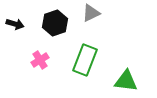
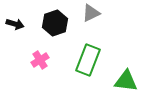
green rectangle: moved 3 px right
